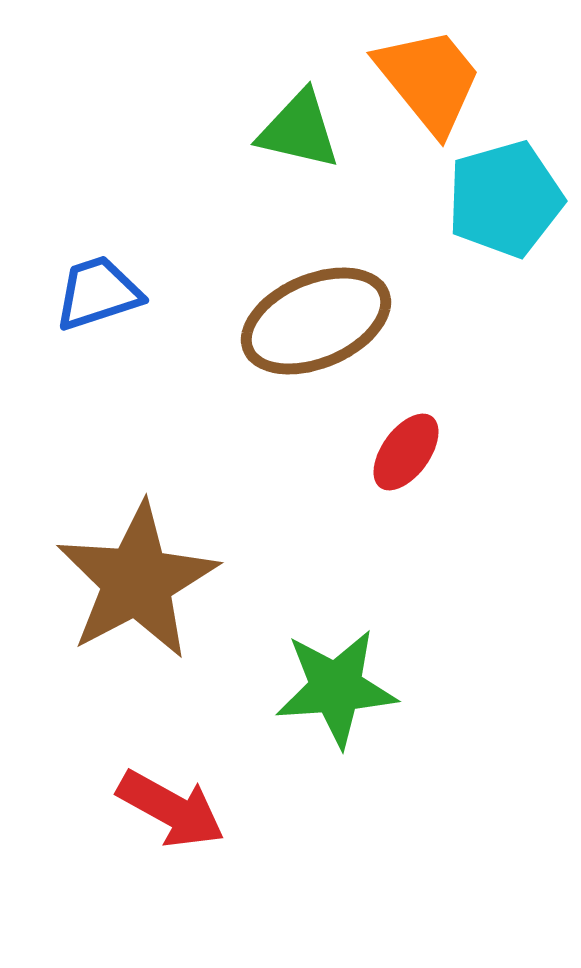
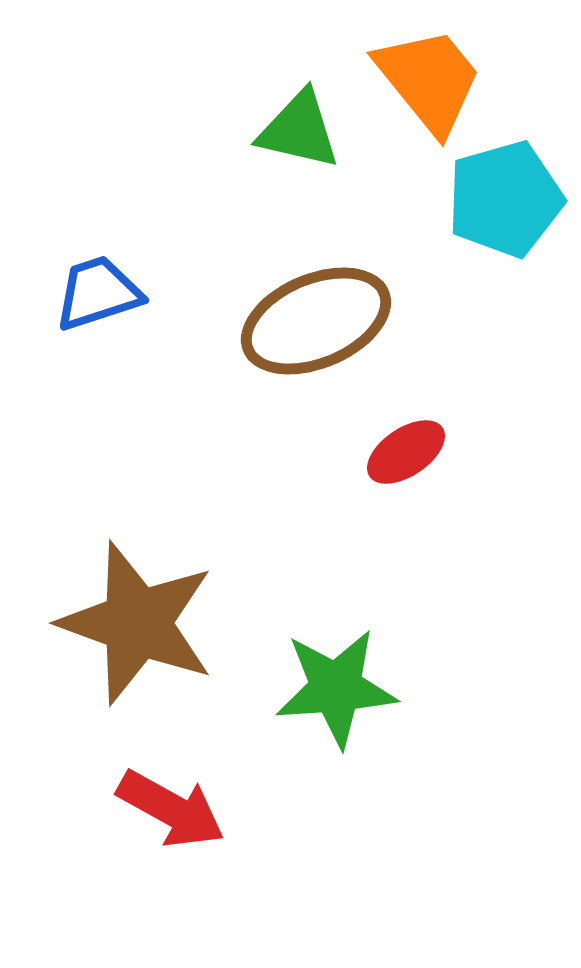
red ellipse: rotated 20 degrees clockwise
brown star: moved 42 px down; rotated 24 degrees counterclockwise
